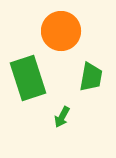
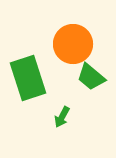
orange circle: moved 12 px right, 13 px down
green trapezoid: rotated 120 degrees clockwise
